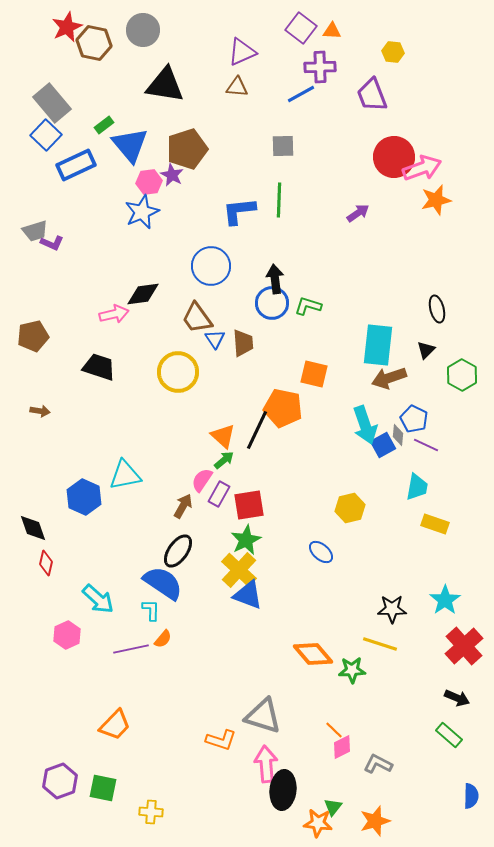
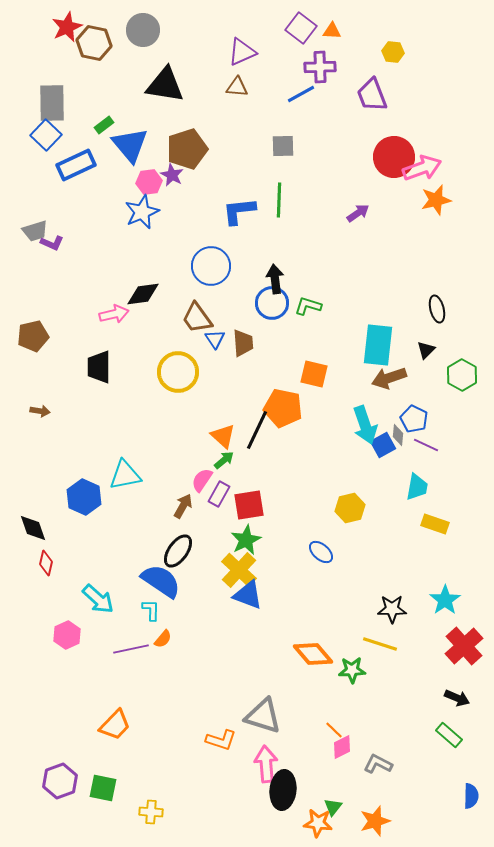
gray rectangle at (52, 103): rotated 39 degrees clockwise
black trapezoid at (99, 367): rotated 108 degrees counterclockwise
blue semicircle at (163, 583): moved 2 px left, 2 px up
